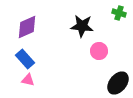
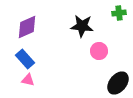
green cross: rotated 24 degrees counterclockwise
